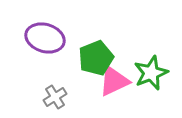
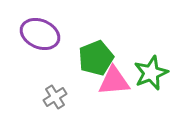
purple ellipse: moved 5 px left, 4 px up; rotated 6 degrees clockwise
pink triangle: rotated 20 degrees clockwise
